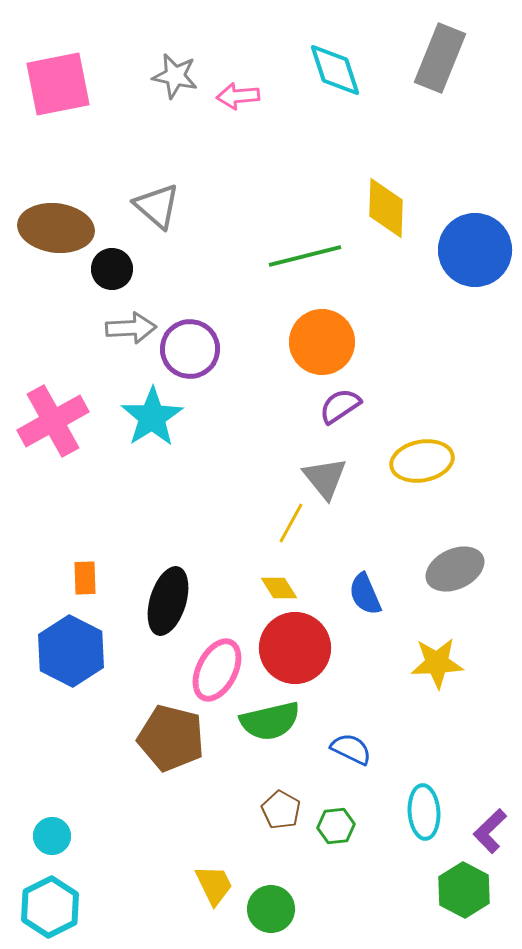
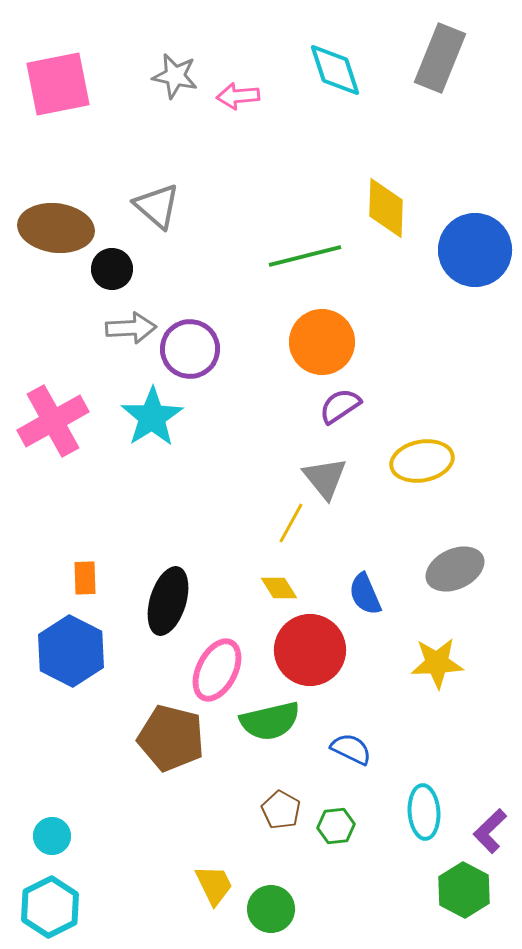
red circle at (295, 648): moved 15 px right, 2 px down
